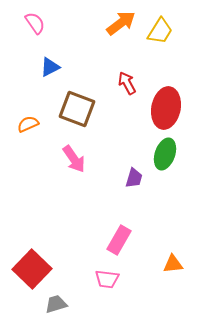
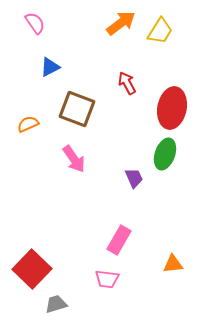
red ellipse: moved 6 px right
purple trapezoid: rotated 40 degrees counterclockwise
